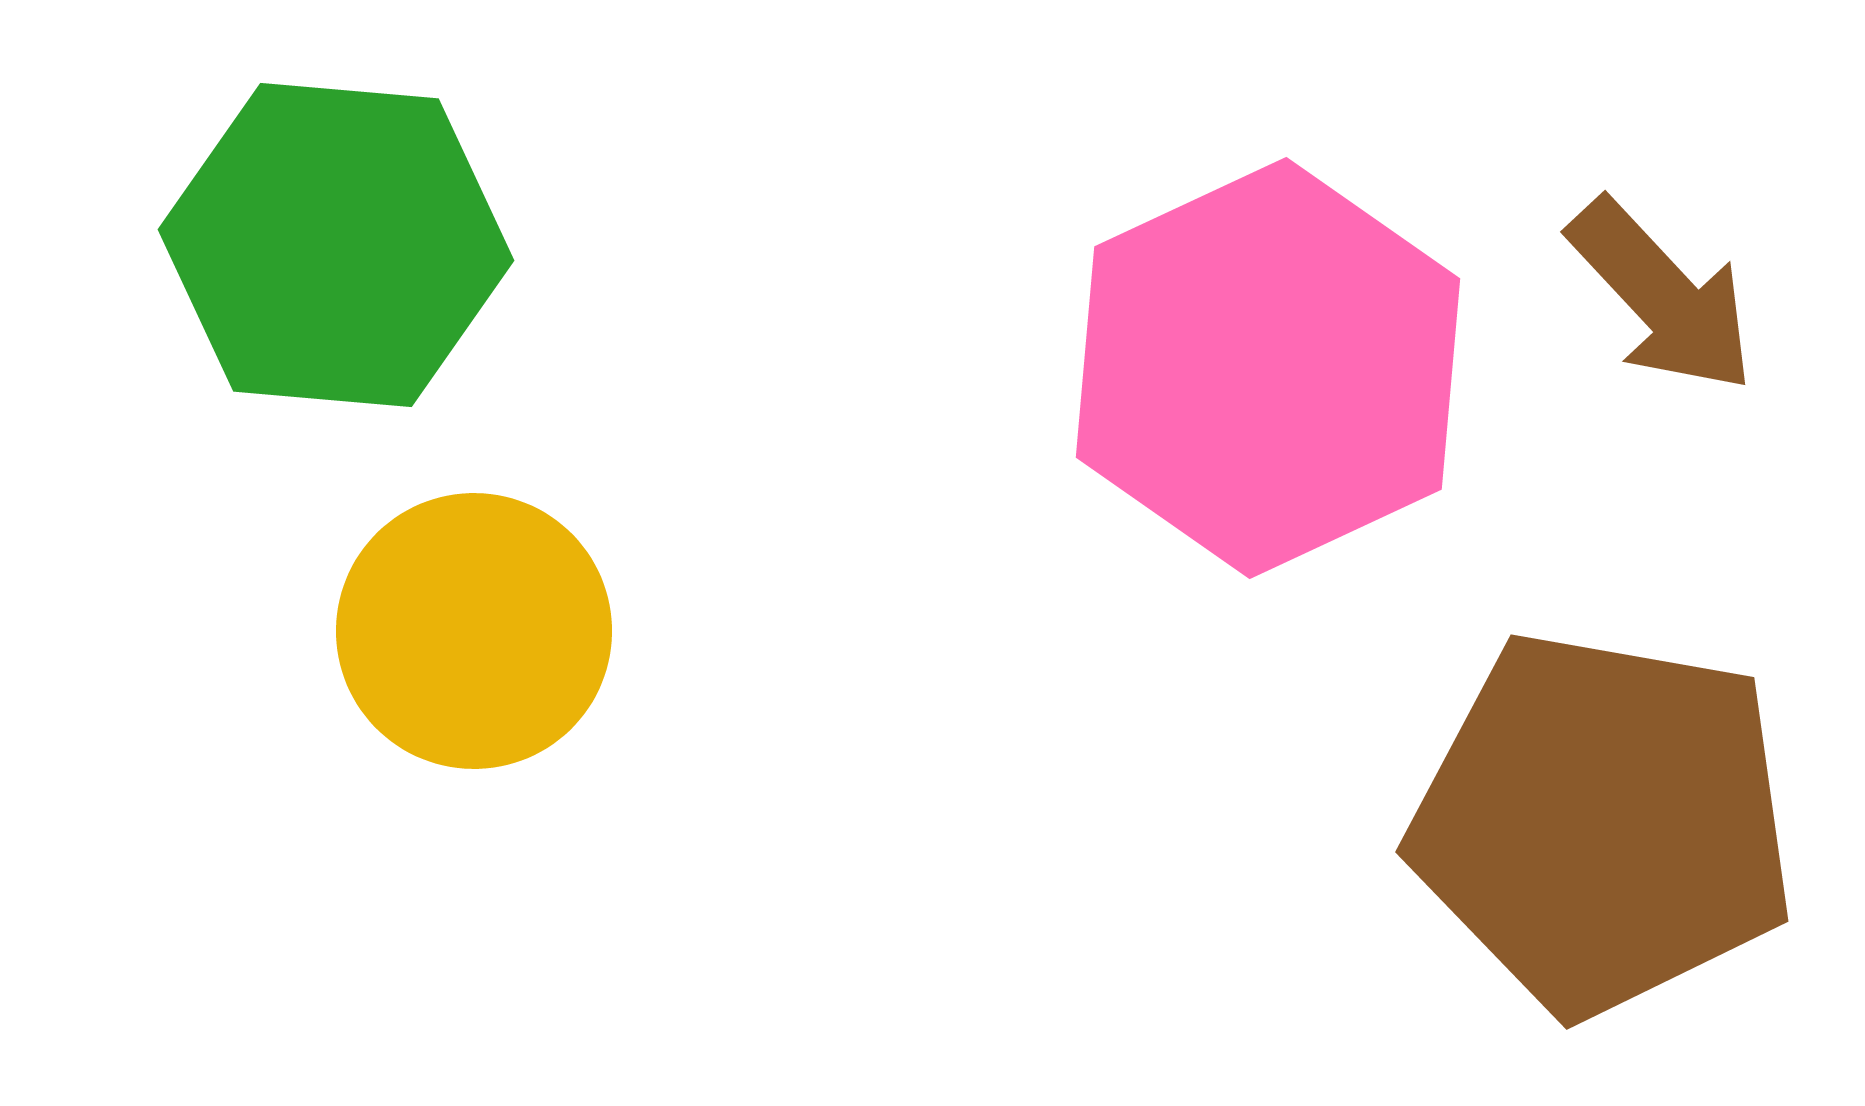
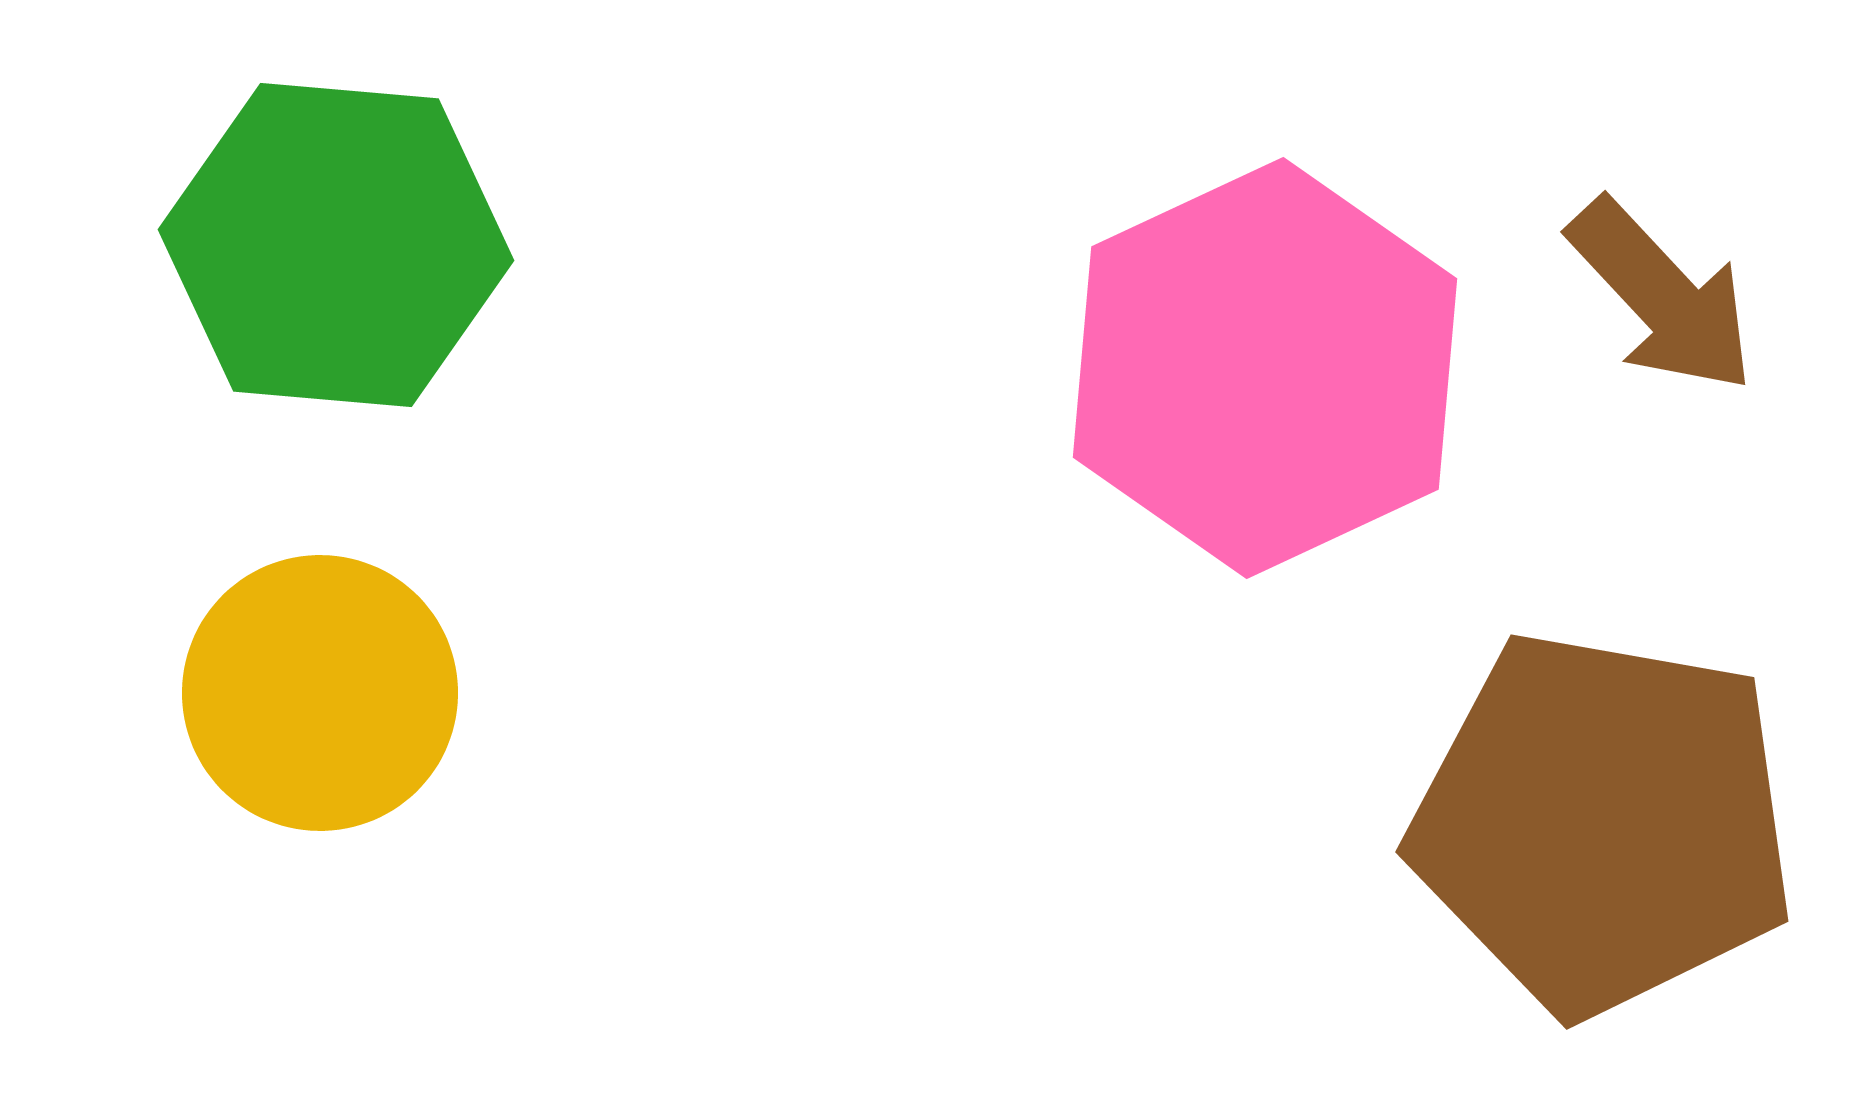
pink hexagon: moved 3 px left
yellow circle: moved 154 px left, 62 px down
